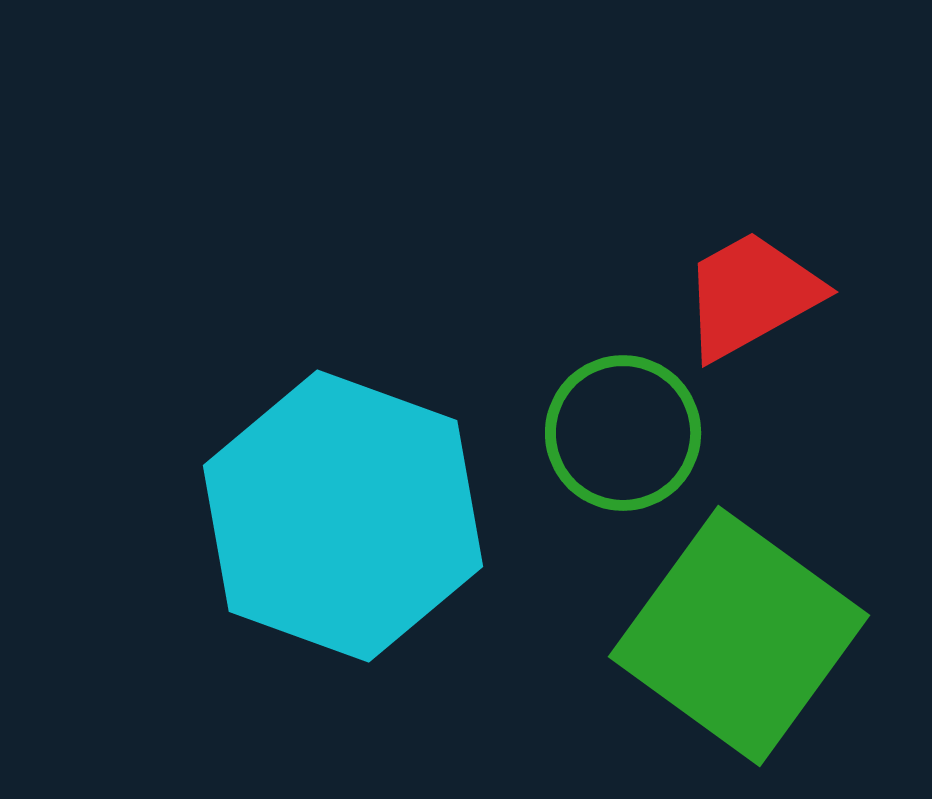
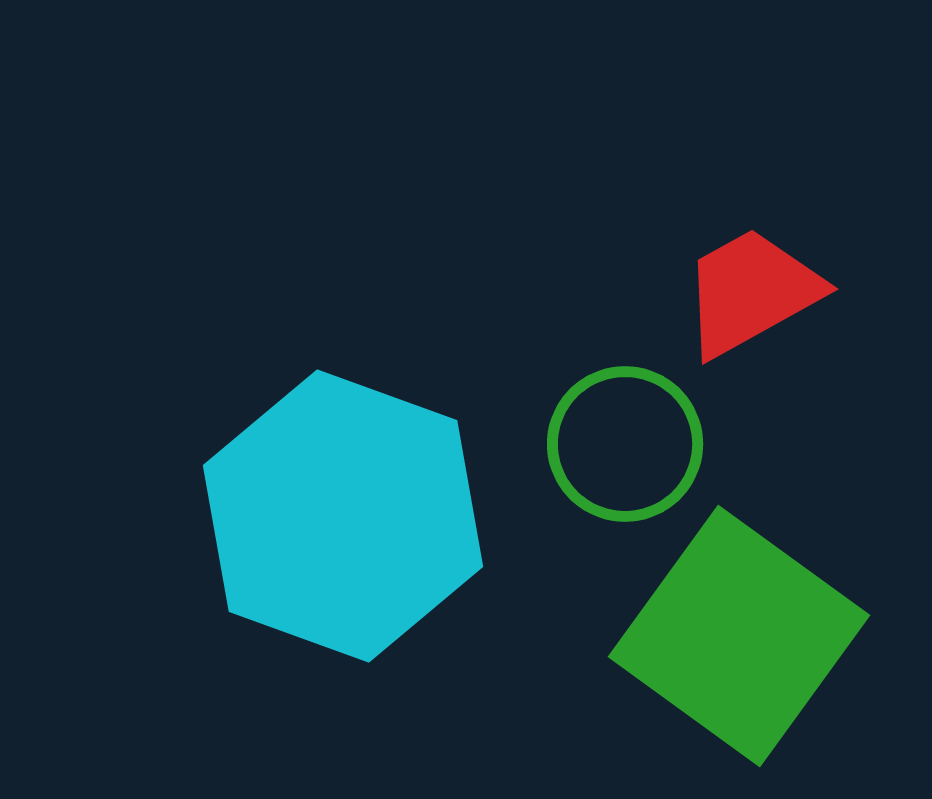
red trapezoid: moved 3 px up
green circle: moved 2 px right, 11 px down
